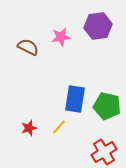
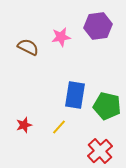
blue rectangle: moved 4 px up
red star: moved 5 px left, 3 px up
red cross: moved 4 px left, 1 px up; rotated 10 degrees counterclockwise
